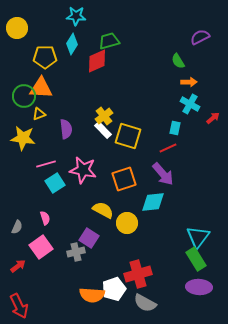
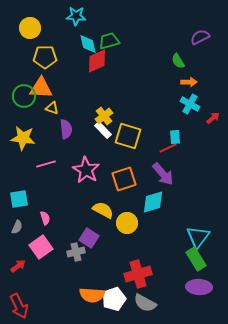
yellow circle at (17, 28): moved 13 px right
cyan diamond at (72, 44): moved 16 px right; rotated 45 degrees counterclockwise
yellow triangle at (39, 114): moved 13 px right, 6 px up; rotated 40 degrees clockwise
cyan rectangle at (175, 128): moved 9 px down; rotated 16 degrees counterclockwise
pink star at (83, 170): moved 3 px right; rotated 20 degrees clockwise
cyan square at (55, 183): moved 36 px left, 16 px down; rotated 24 degrees clockwise
cyan diamond at (153, 202): rotated 10 degrees counterclockwise
white pentagon at (114, 289): moved 10 px down
